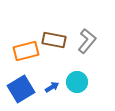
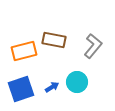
gray L-shape: moved 6 px right, 5 px down
orange rectangle: moved 2 px left
blue square: rotated 12 degrees clockwise
